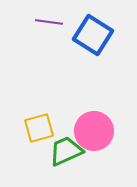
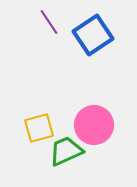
purple line: rotated 48 degrees clockwise
blue square: rotated 24 degrees clockwise
pink circle: moved 6 px up
